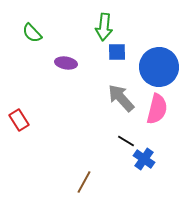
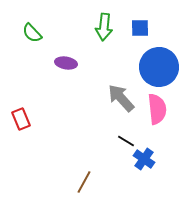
blue square: moved 23 px right, 24 px up
pink semicircle: rotated 20 degrees counterclockwise
red rectangle: moved 2 px right, 1 px up; rotated 10 degrees clockwise
